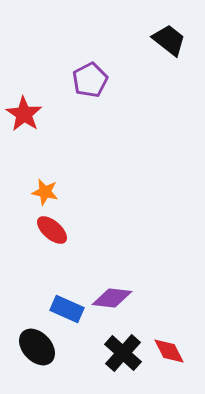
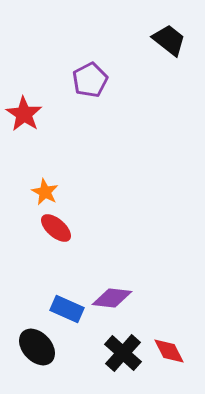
orange star: rotated 16 degrees clockwise
red ellipse: moved 4 px right, 2 px up
